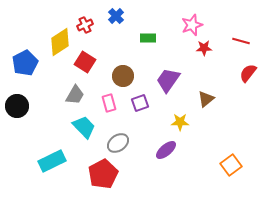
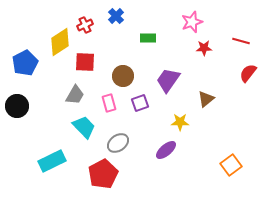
pink star: moved 3 px up
red square: rotated 30 degrees counterclockwise
